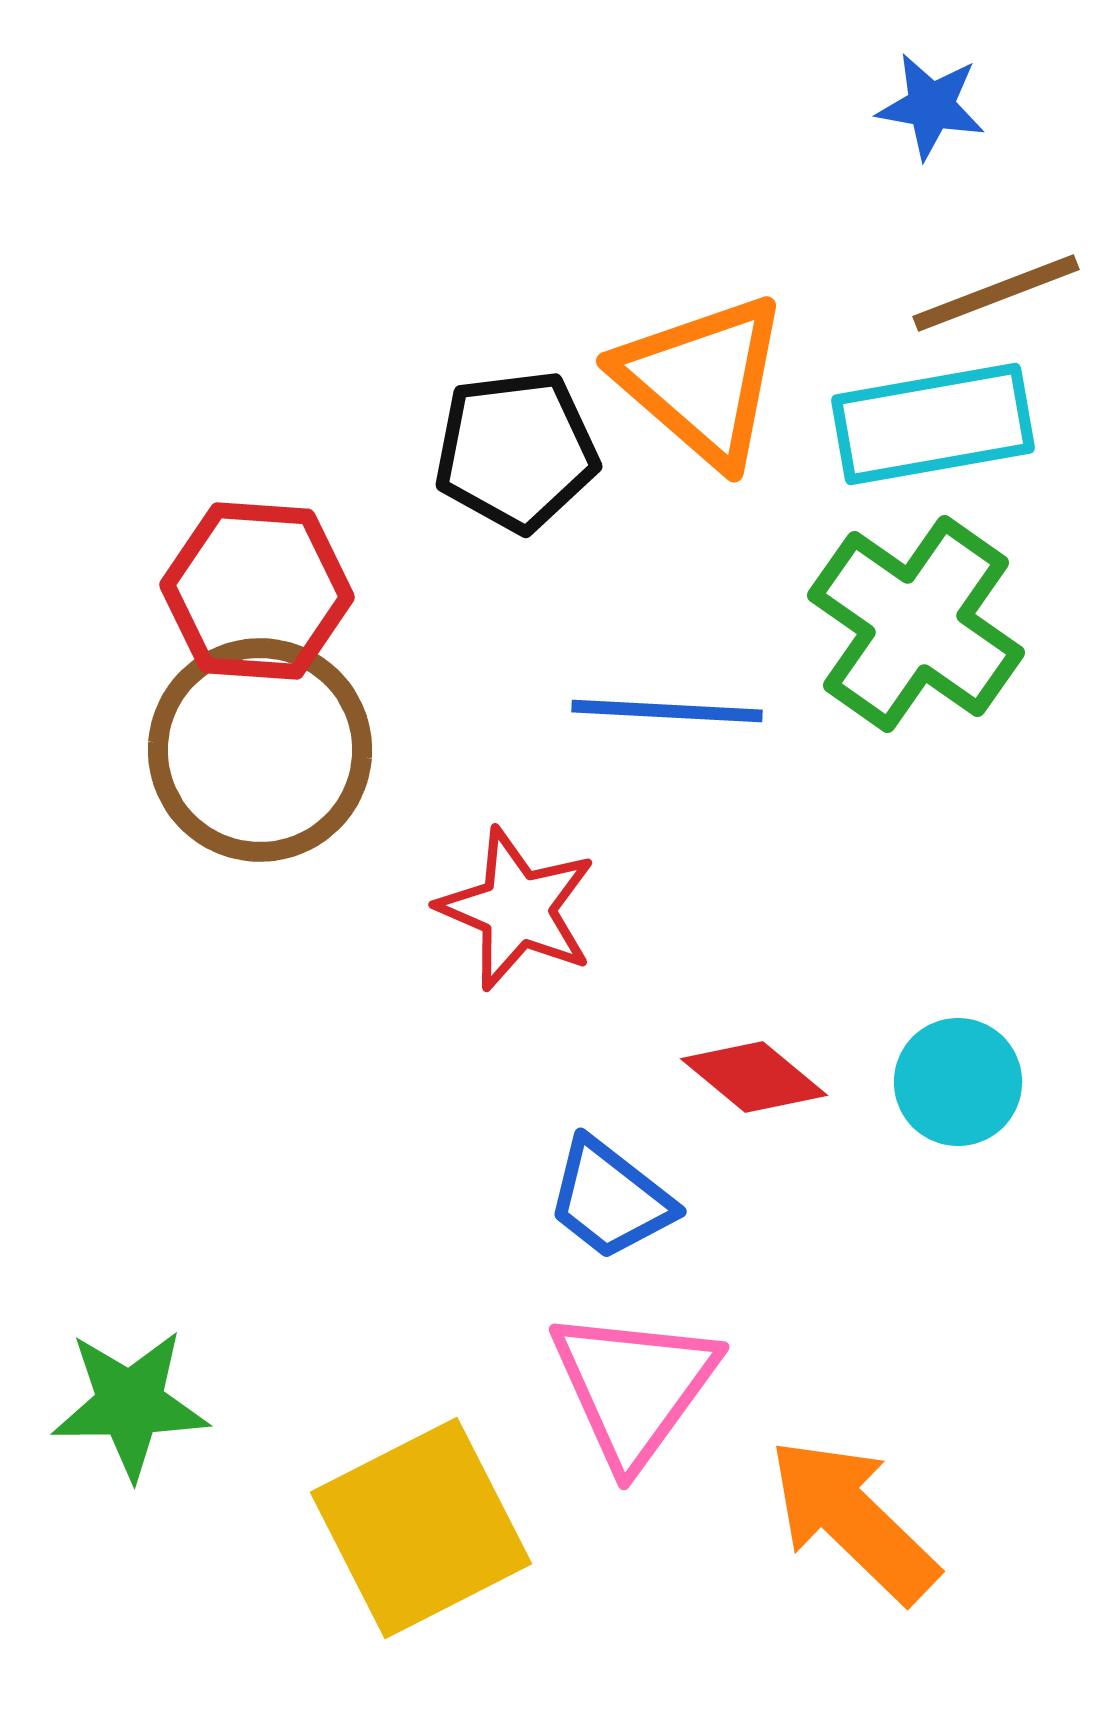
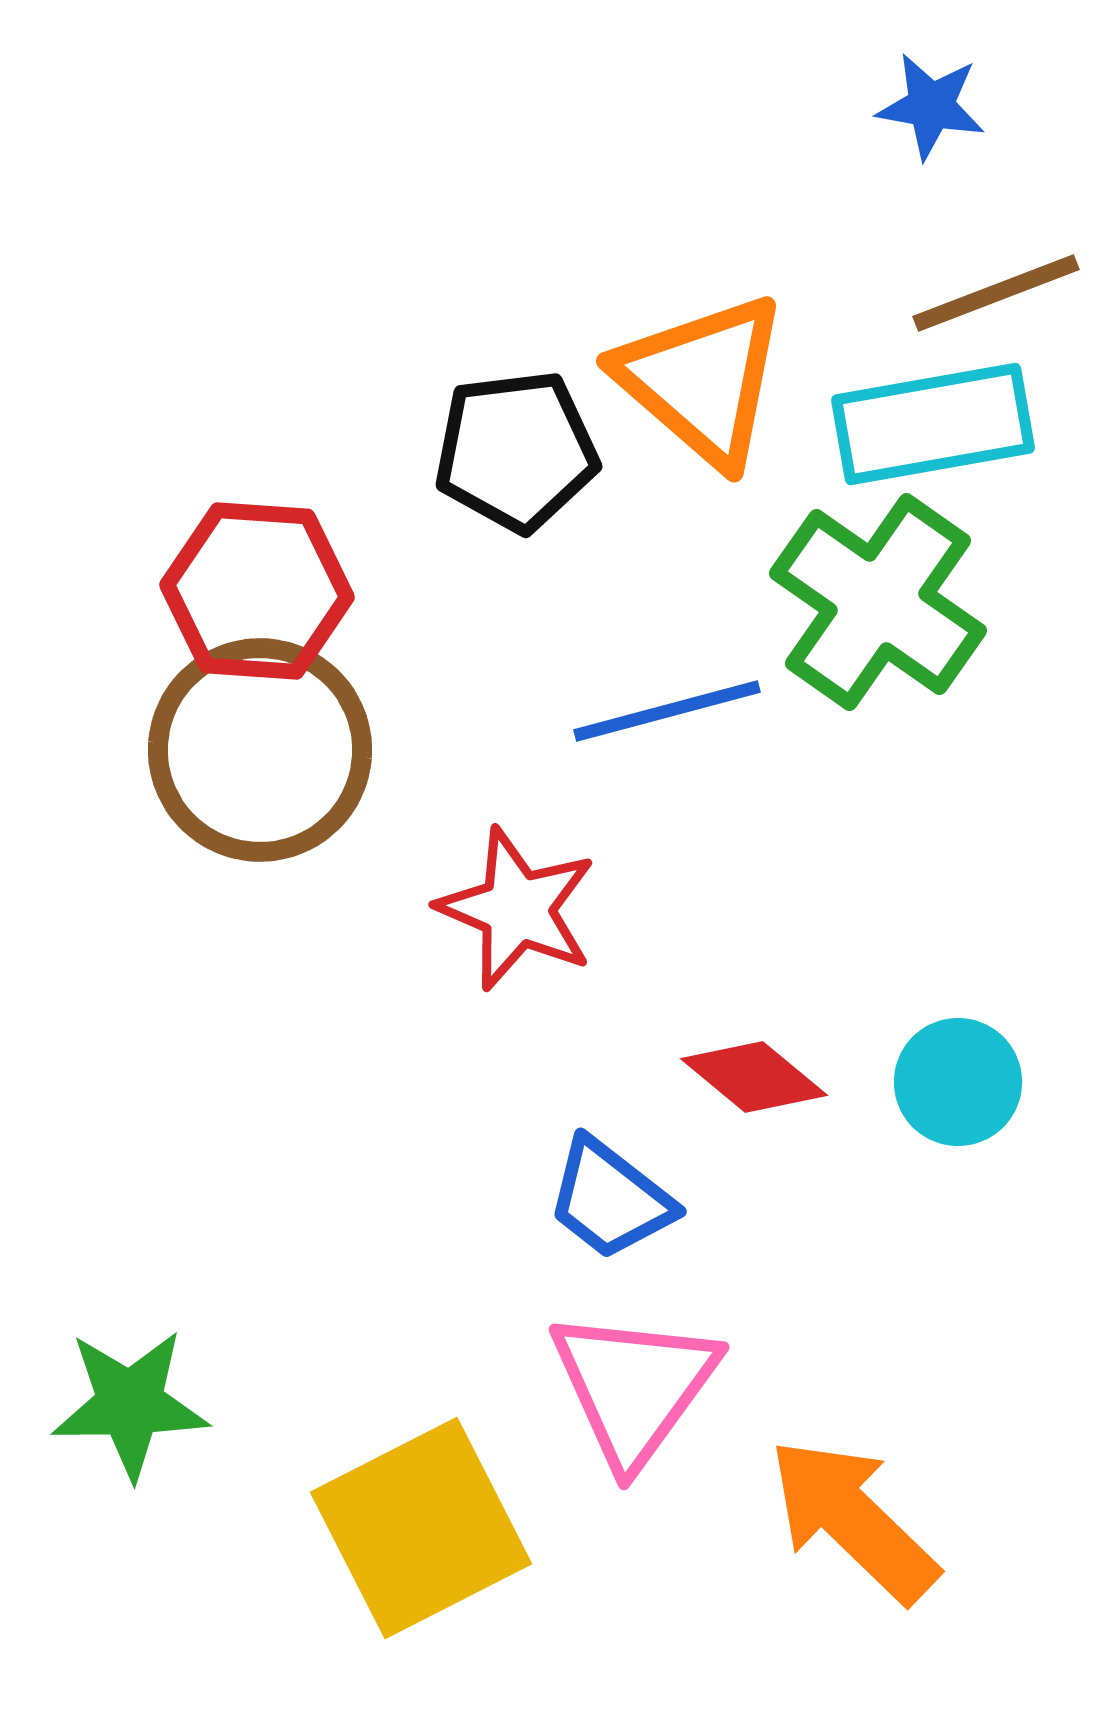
green cross: moved 38 px left, 22 px up
blue line: rotated 18 degrees counterclockwise
